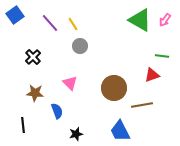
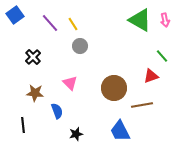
pink arrow: rotated 48 degrees counterclockwise
green line: rotated 40 degrees clockwise
red triangle: moved 1 px left, 1 px down
